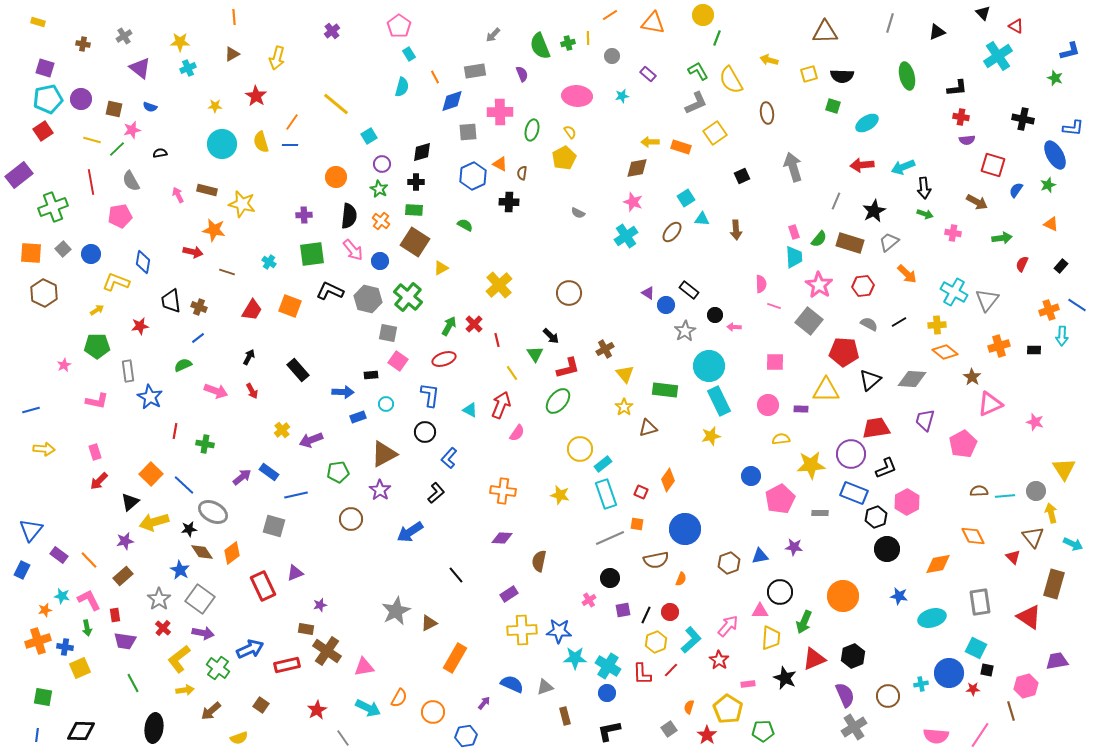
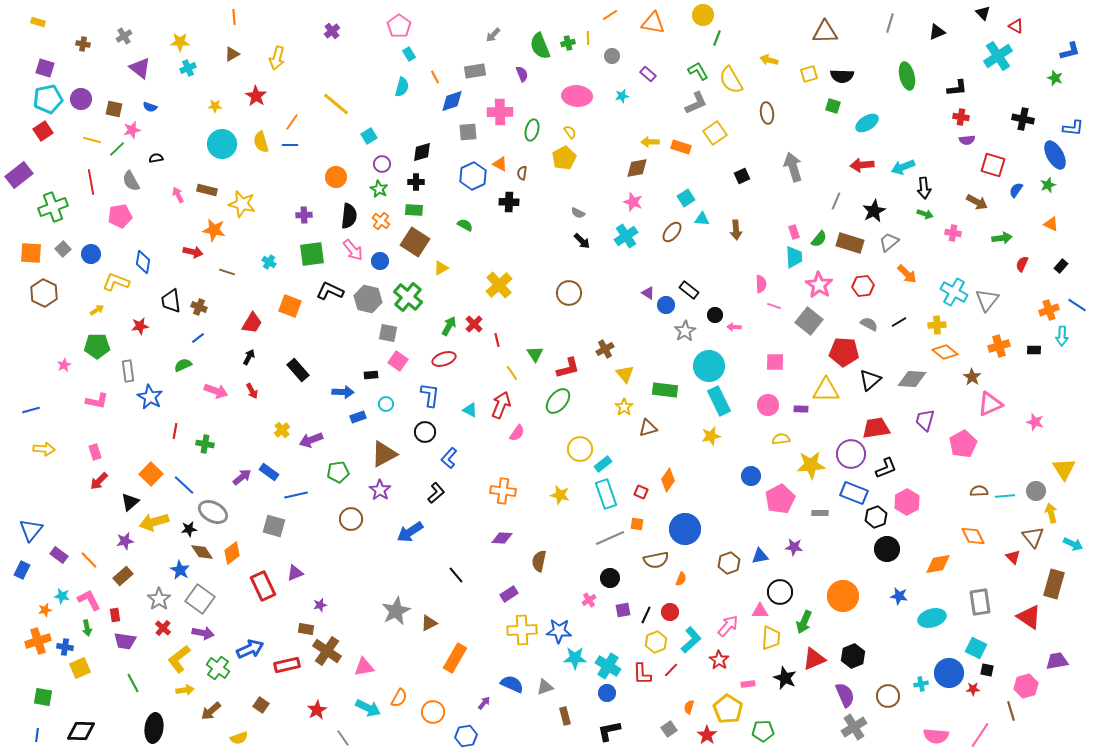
black semicircle at (160, 153): moved 4 px left, 5 px down
red trapezoid at (252, 310): moved 13 px down
black arrow at (551, 336): moved 31 px right, 95 px up
